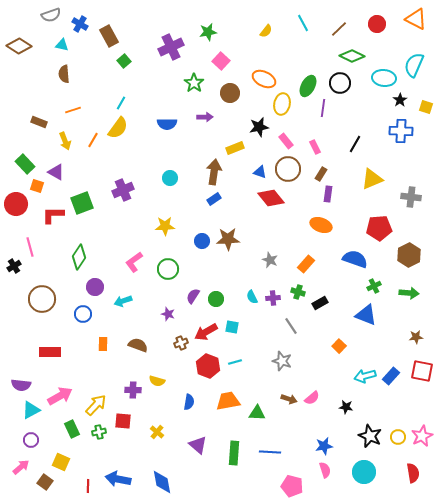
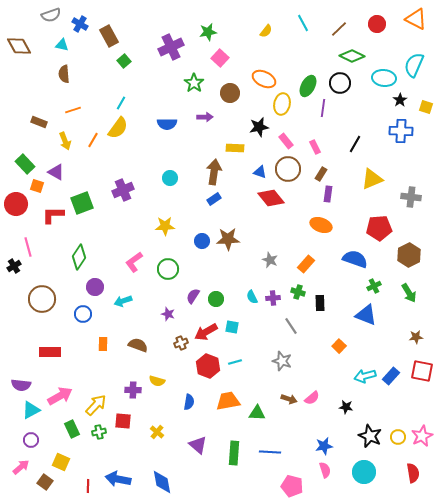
brown diamond at (19, 46): rotated 30 degrees clockwise
pink square at (221, 61): moved 1 px left, 3 px up
yellow rectangle at (235, 148): rotated 24 degrees clockwise
pink line at (30, 247): moved 2 px left
green arrow at (409, 293): rotated 54 degrees clockwise
black rectangle at (320, 303): rotated 63 degrees counterclockwise
